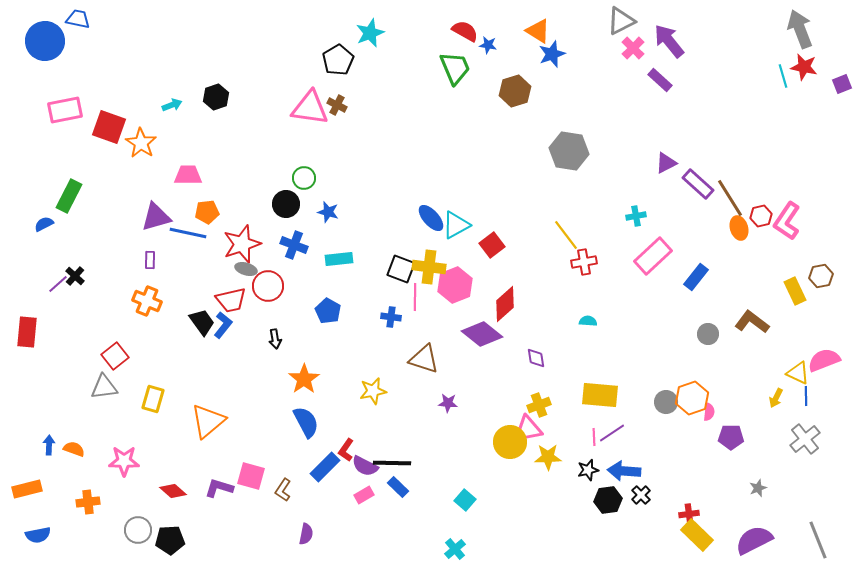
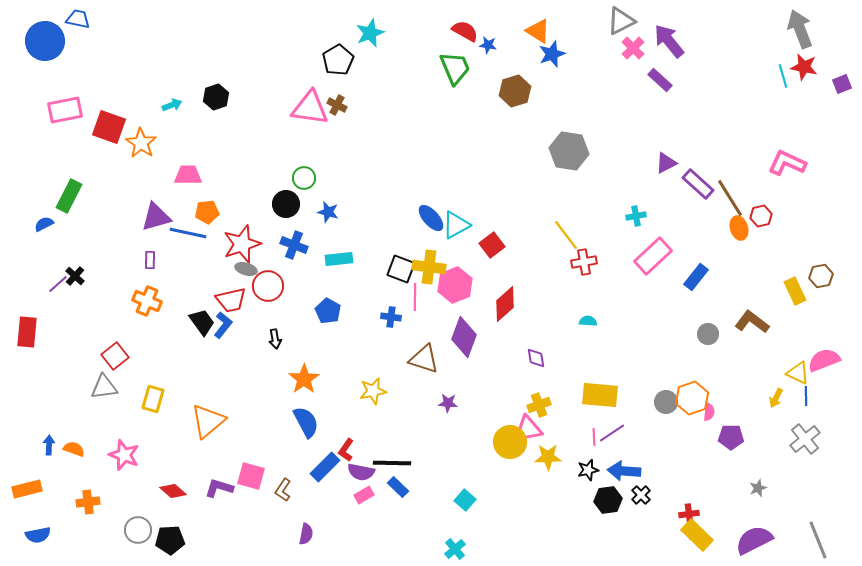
pink L-shape at (787, 221): moved 58 px up; rotated 81 degrees clockwise
purple diamond at (482, 334): moved 18 px left, 3 px down; rotated 72 degrees clockwise
pink star at (124, 461): moved 6 px up; rotated 20 degrees clockwise
purple semicircle at (365, 466): moved 4 px left, 6 px down; rotated 16 degrees counterclockwise
